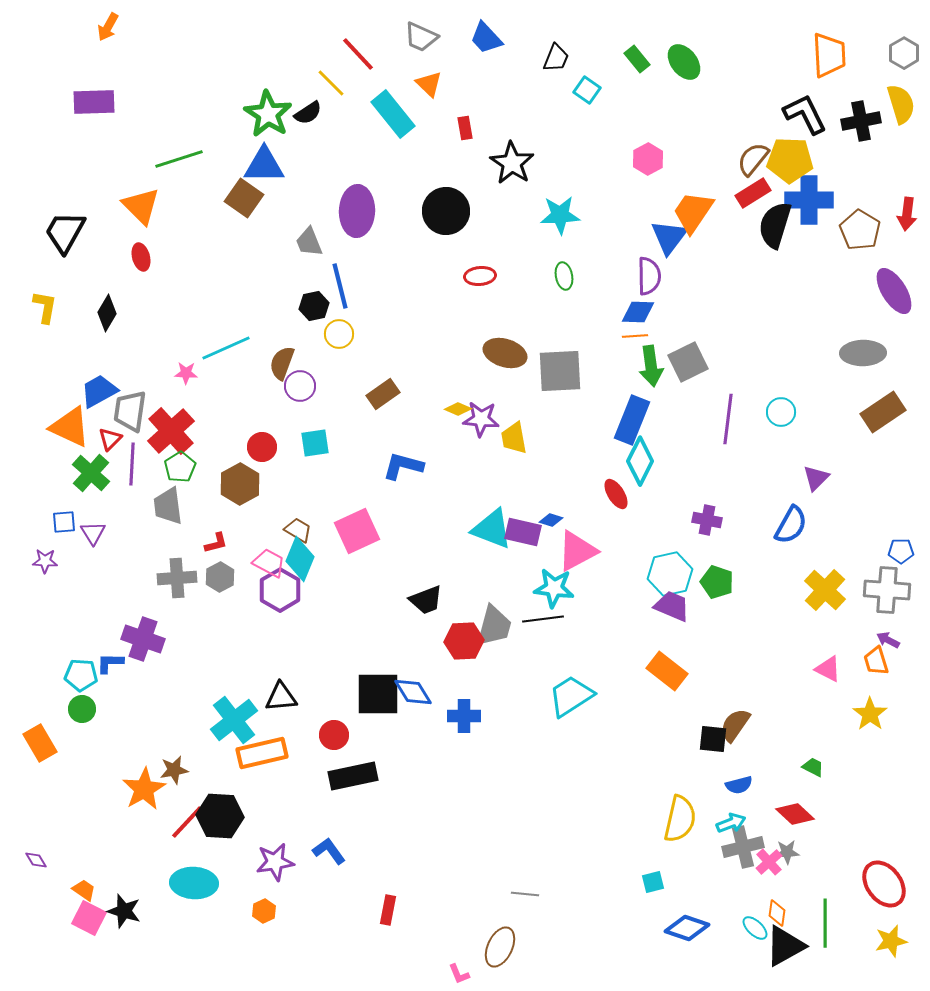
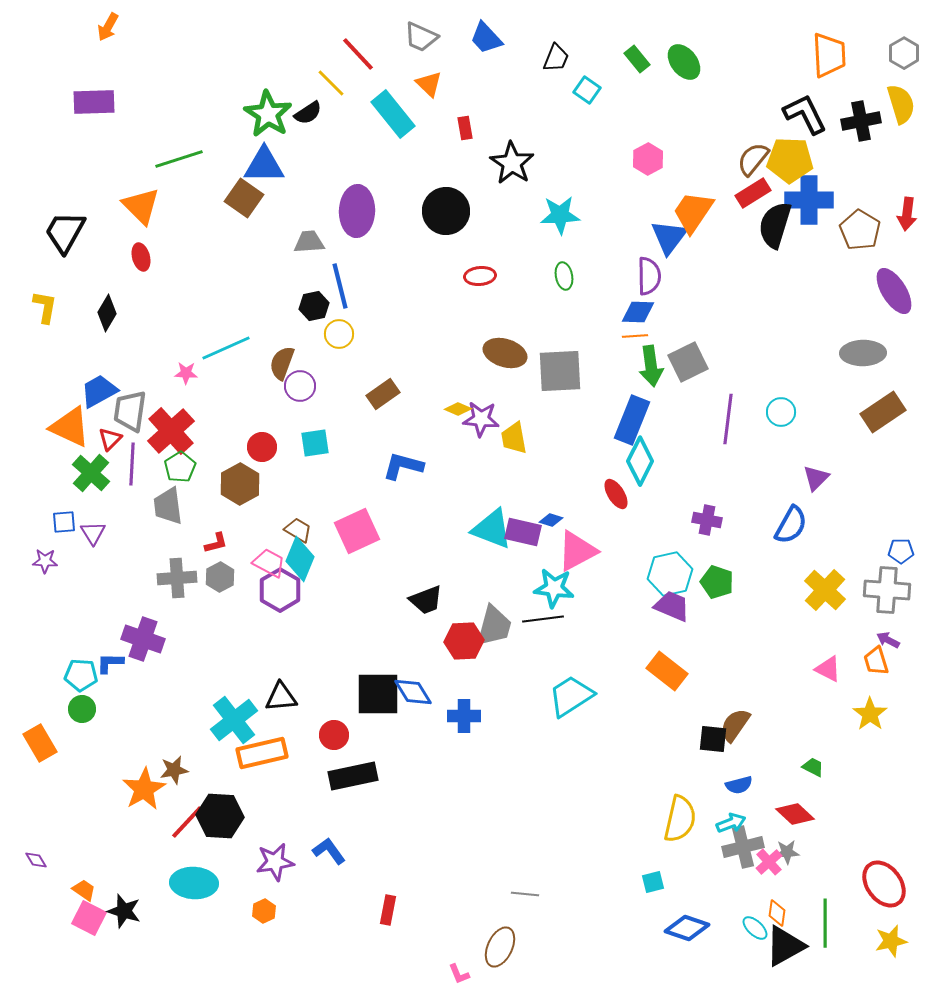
gray trapezoid at (309, 242): rotated 108 degrees clockwise
